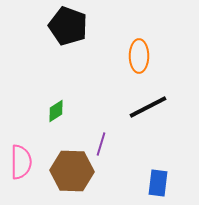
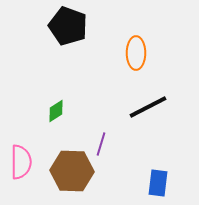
orange ellipse: moved 3 px left, 3 px up
